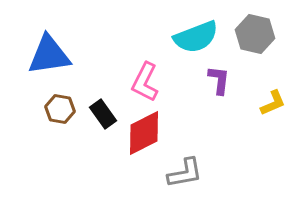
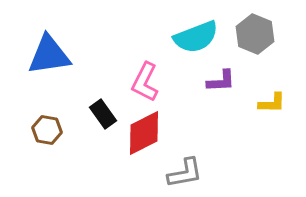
gray hexagon: rotated 9 degrees clockwise
purple L-shape: moved 2 px right, 1 px down; rotated 80 degrees clockwise
yellow L-shape: moved 1 px left; rotated 24 degrees clockwise
brown hexagon: moved 13 px left, 21 px down
